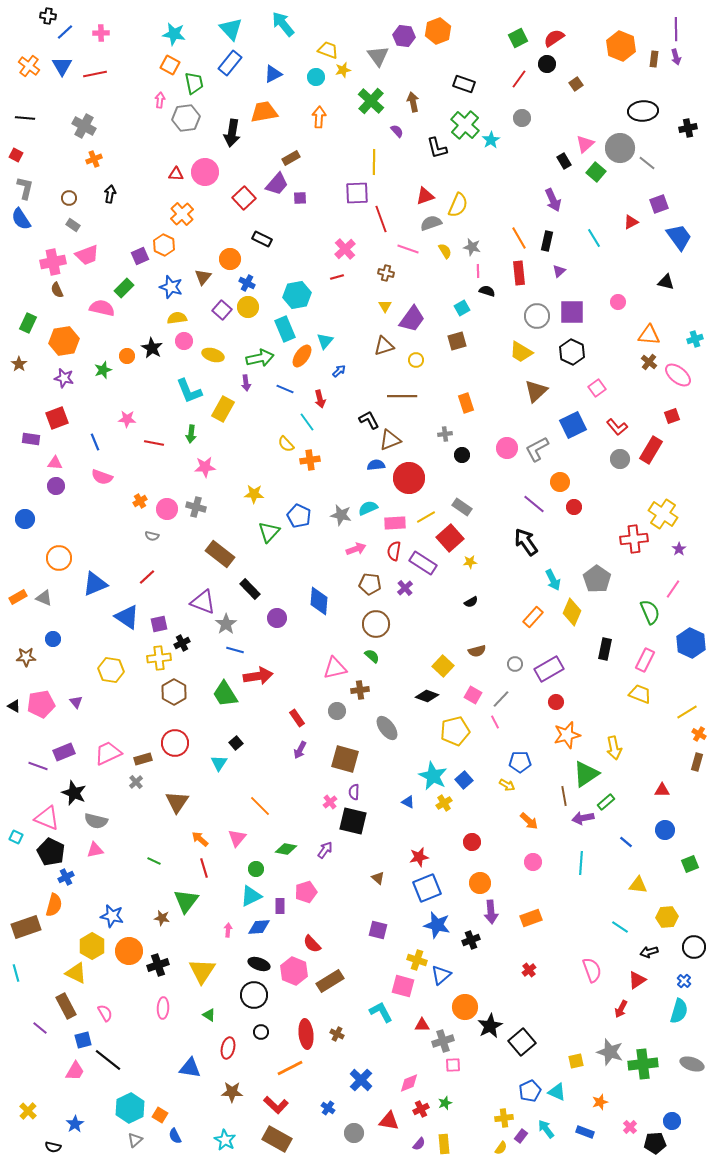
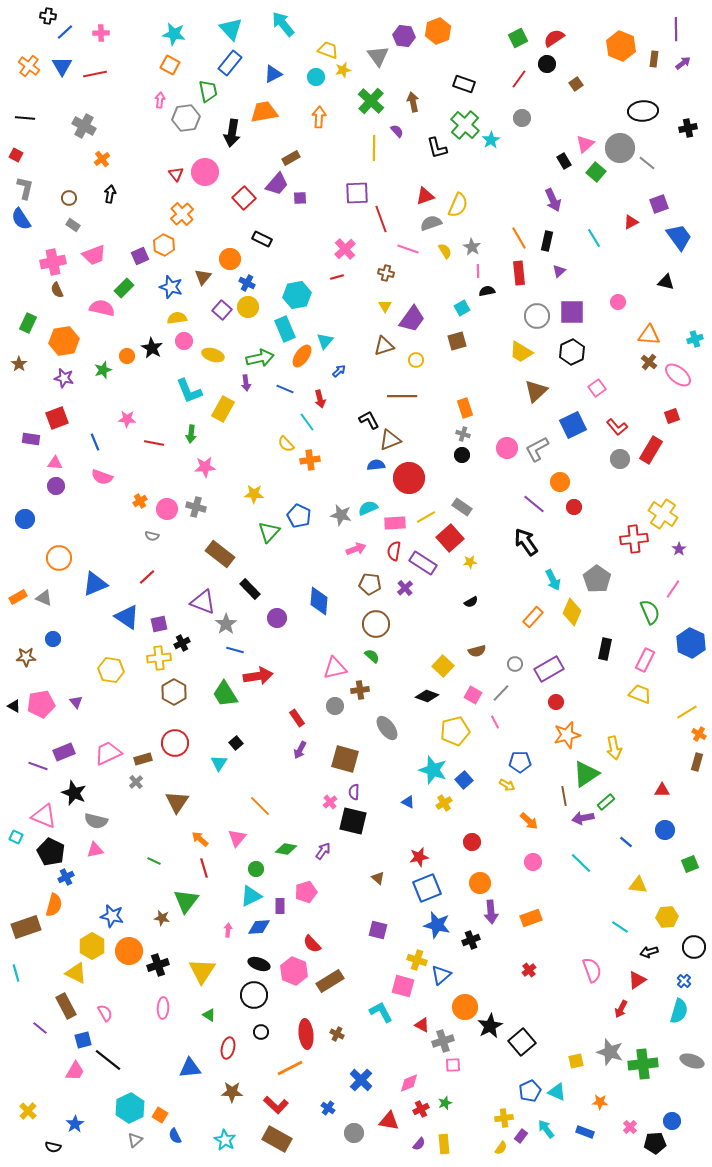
purple arrow at (676, 57): moved 7 px right, 6 px down; rotated 112 degrees counterclockwise
green trapezoid at (194, 83): moved 14 px right, 8 px down
orange cross at (94, 159): moved 8 px right; rotated 14 degrees counterclockwise
yellow line at (374, 162): moved 14 px up
red triangle at (176, 174): rotated 49 degrees clockwise
gray star at (472, 247): rotated 18 degrees clockwise
pink trapezoid at (87, 255): moved 7 px right
black semicircle at (487, 291): rotated 28 degrees counterclockwise
black hexagon at (572, 352): rotated 10 degrees clockwise
orange rectangle at (466, 403): moved 1 px left, 5 px down
gray cross at (445, 434): moved 18 px right; rotated 24 degrees clockwise
gray line at (501, 699): moved 6 px up
gray circle at (337, 711): moved 2 px left, 5 px up
cyan star at (433, 776): moved 6 px up; rotated 8 degrees counterclockwise
pink triangle at (47, 818): moved 3 px left, 2 px up
purple arrow at (325, 850): moved 2 px left, 1 px down
cyan line at (581, 863): rotated 50 degrees counterclockwise
red triangle at (422, 1025): rotated 28 degrees clockwise
gray ellipse at (692, 1064): moved 3 px up
blue triangle at (190, 1068): rotated 15 degrees counterclockwise
orange star at (600, 1102): rotated 21 degrees clockwise
